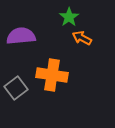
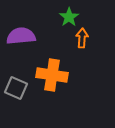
orange arrow: rotated 66 degrees clockwise
gray square: rotated 30 degrees counterclockwise
